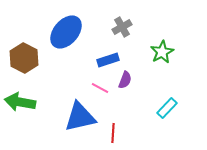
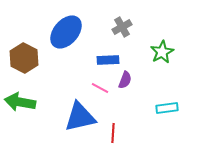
blue rectangle: rotated 15 degrees clockwise
cyan rectangle: rotated 40 degrees clockwise
